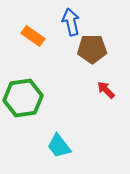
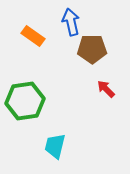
red arrow: moved 1 px up
green hexagon: moved 2 px right, 3 px down
cyan trapezoid: moved 4 px left; rotated 52 degrees clockwise
